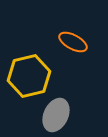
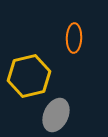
orange ellipse: moved 1 px right, 4 px up; rotated 64 degrees clockwise
